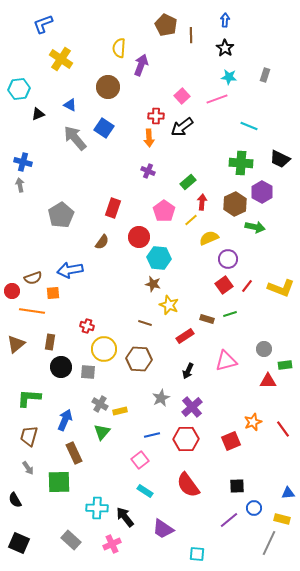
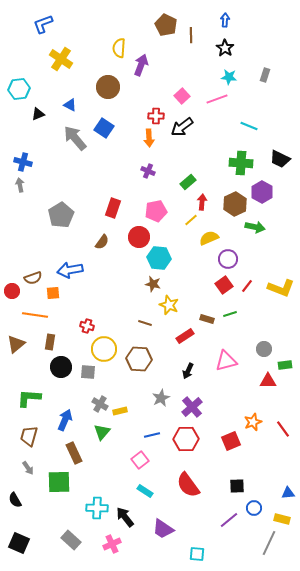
pink pentagon at (164, 211): moved 8 px left; rotated 25 degrees clockwise
orange line at (32, 311): moved 3 px right, 4 px down
